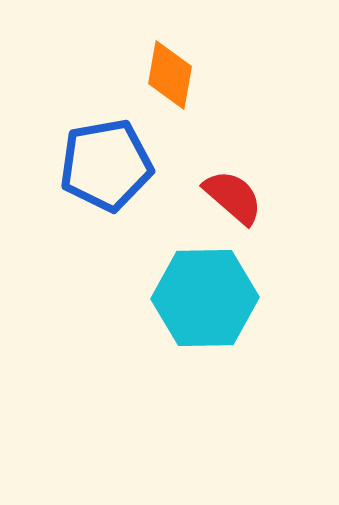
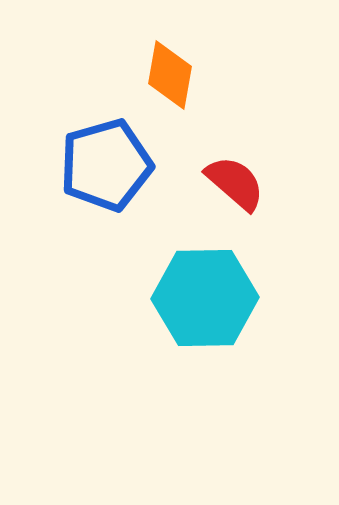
blue pentagon: rotated 6 degrees counterclockwise
red semicircle: moved 2 px right, 14 px up
